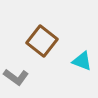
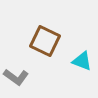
brown square: moved 3 px right; rotated 12 degrees counterclockwise
